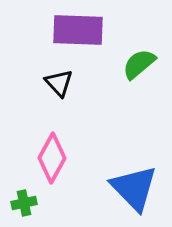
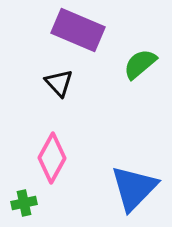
purple rectangle: rotated 21 degrees clockwise
green semicircle: moved 1 px right
blue triangle: rotated 28 degrees clockwise
